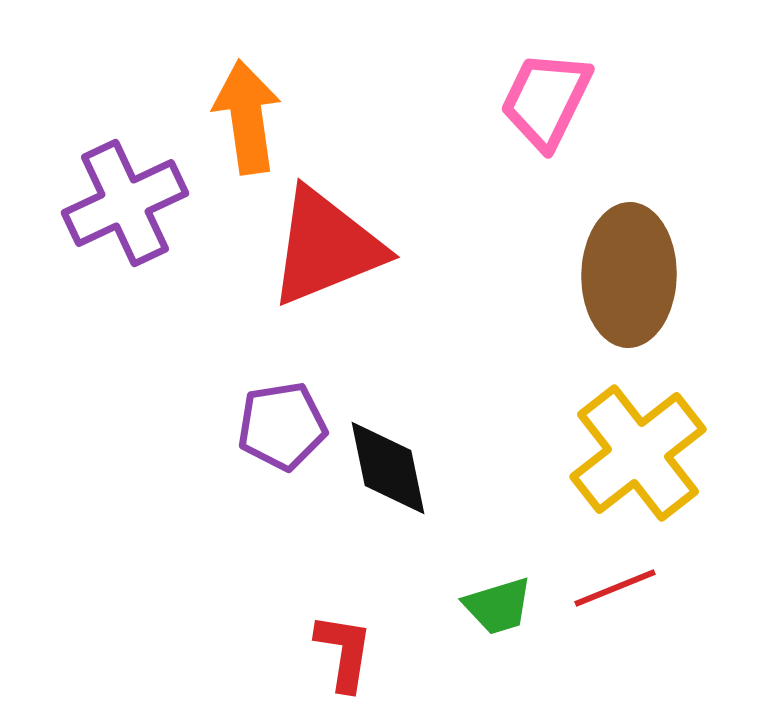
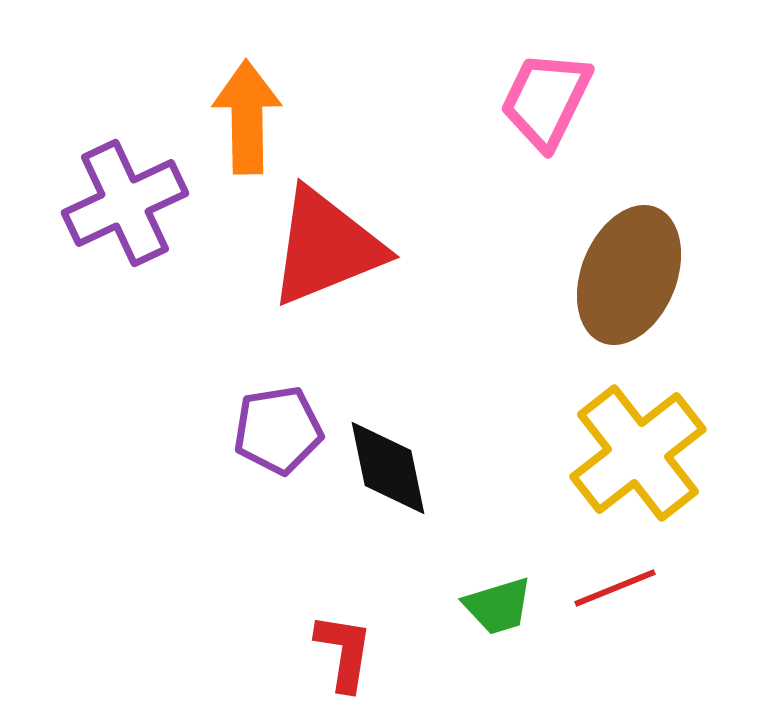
orange arrow: rotated 7 degrees clockwise
brown ellipse: rotated 21 degrees clockwise
purple pentagon: moved 4 px left, 4 px down
